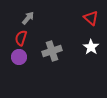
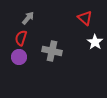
red triangle: moved 6 px left
white star: moved 4 px right, 5 px up
gray cross: rotated 30 degrees clockwise
